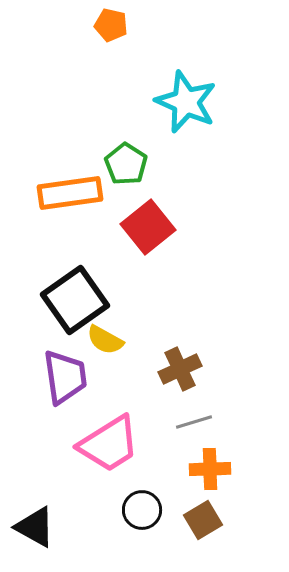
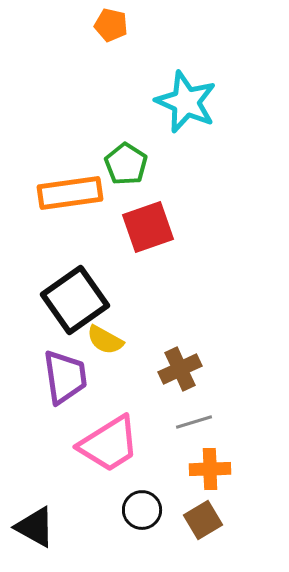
red square: rotated 20 degrees clockwise
